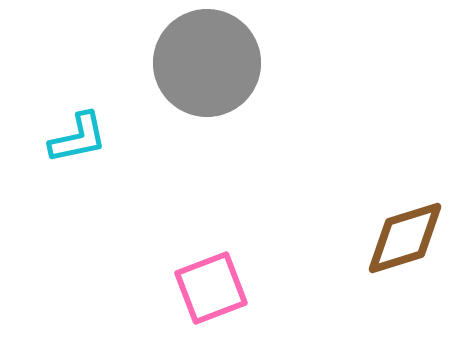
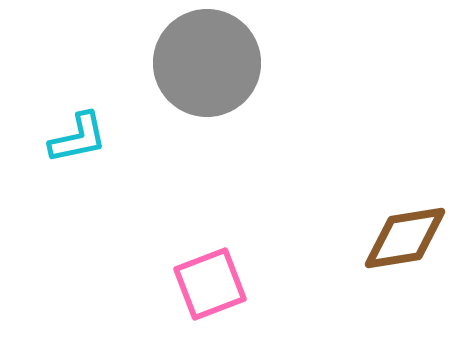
brown diamond: rotated 8 degrees clockwise
pink square: moved 1 px left, 4 px up
